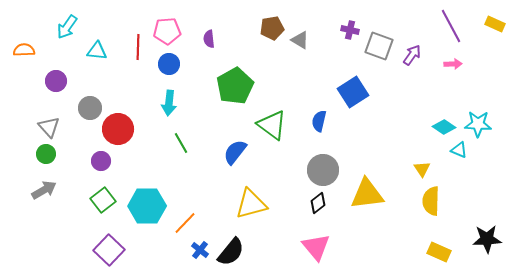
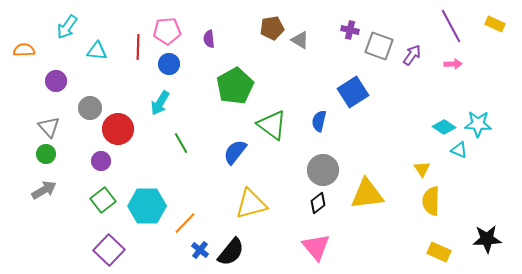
cyan arrow at (169, 103): moved 9 px left; rotated 25 degrees clockwise
